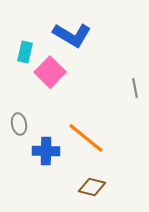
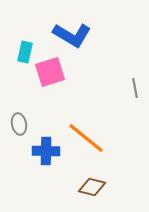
pink square: rotated 28 degrees clockwise
